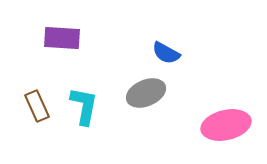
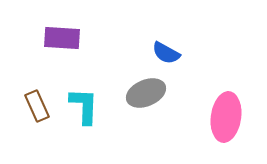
cyan L-shape: rotated 9 degrees counterclockwise
pink ellipse: moved 8 px up; rotated 69 degrees counterclockwise
